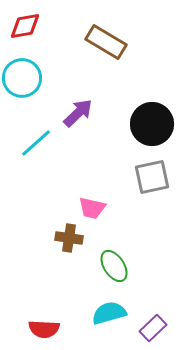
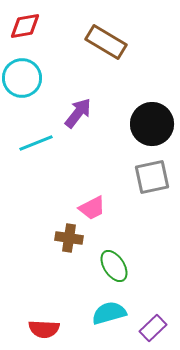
purple arrow: rotated 8 degrees counterclockwise
cyan line: rotated 20 degrees clockwise
pink trapezoid: rotated 40 degrees counterclockwise
